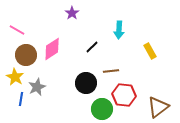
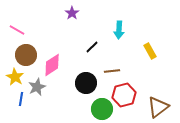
pink diamond: moved 16 px down
brown line: moved 1 px right
red hexagon: rotated 20 degrees counterclockwise
